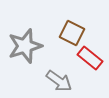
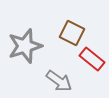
red rectangle: moved 2 px right, 1 px down
